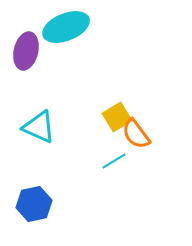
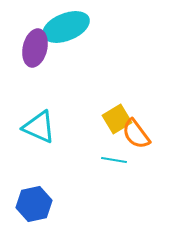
purple ellipse: moved 9 px right, 3 px up
yellow square: moved 2 px down
cyan line: moved 1 px up; rotated 40 degrees clockwise
